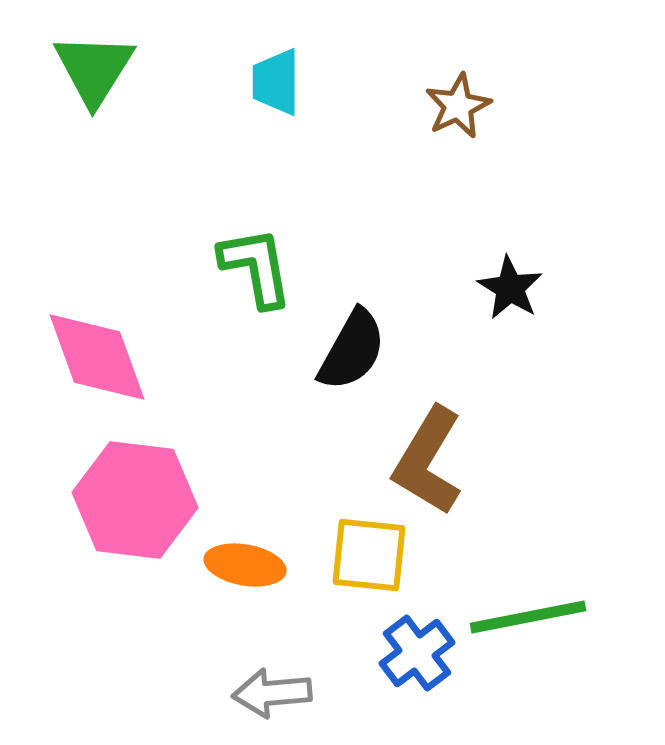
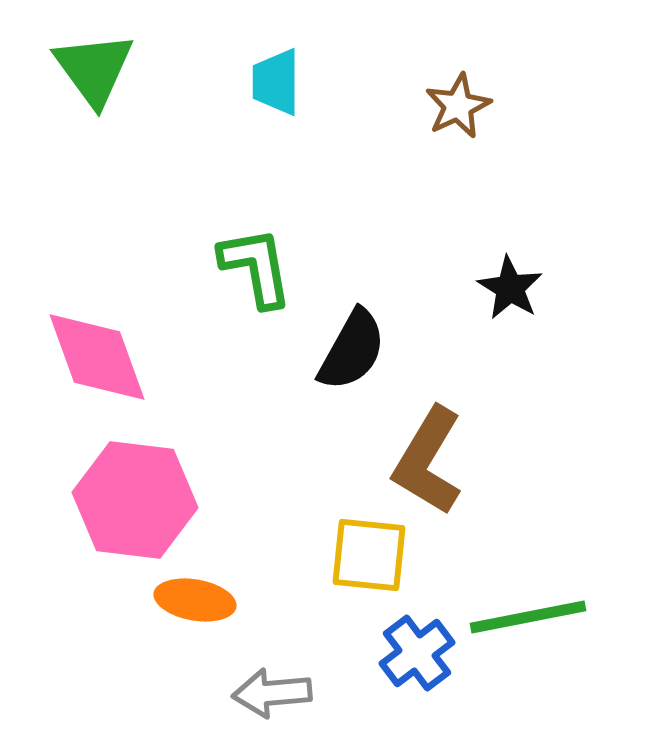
green triangle: rotated 8 degrees counterclockwise
orange ellipse: moved 50 px left, 35 px down
